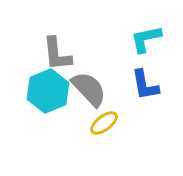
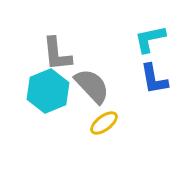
cyan L-shape: moved 4 px right
blue L-shape: moved 9 px right, 6 px up
gray semicircle: moved 3 px right, 3 px up
